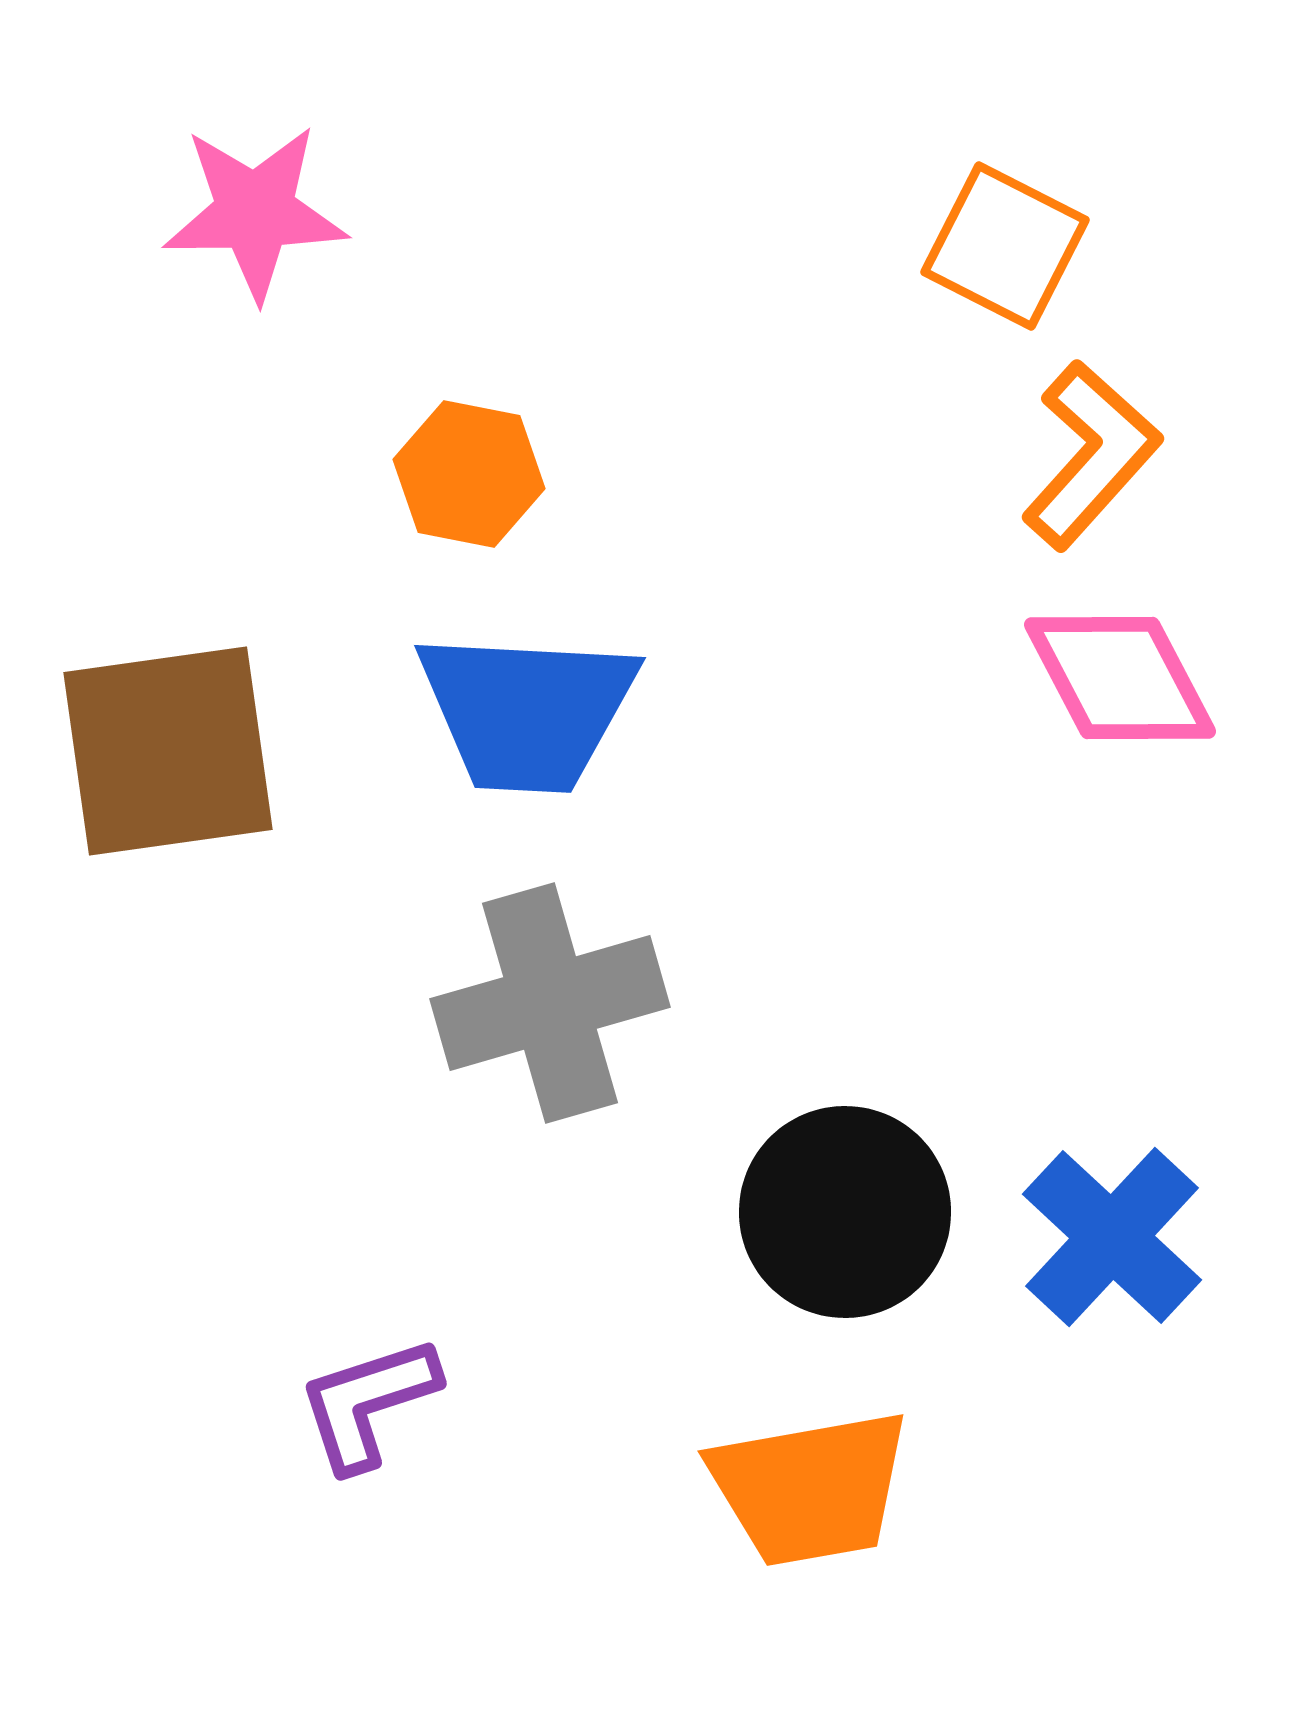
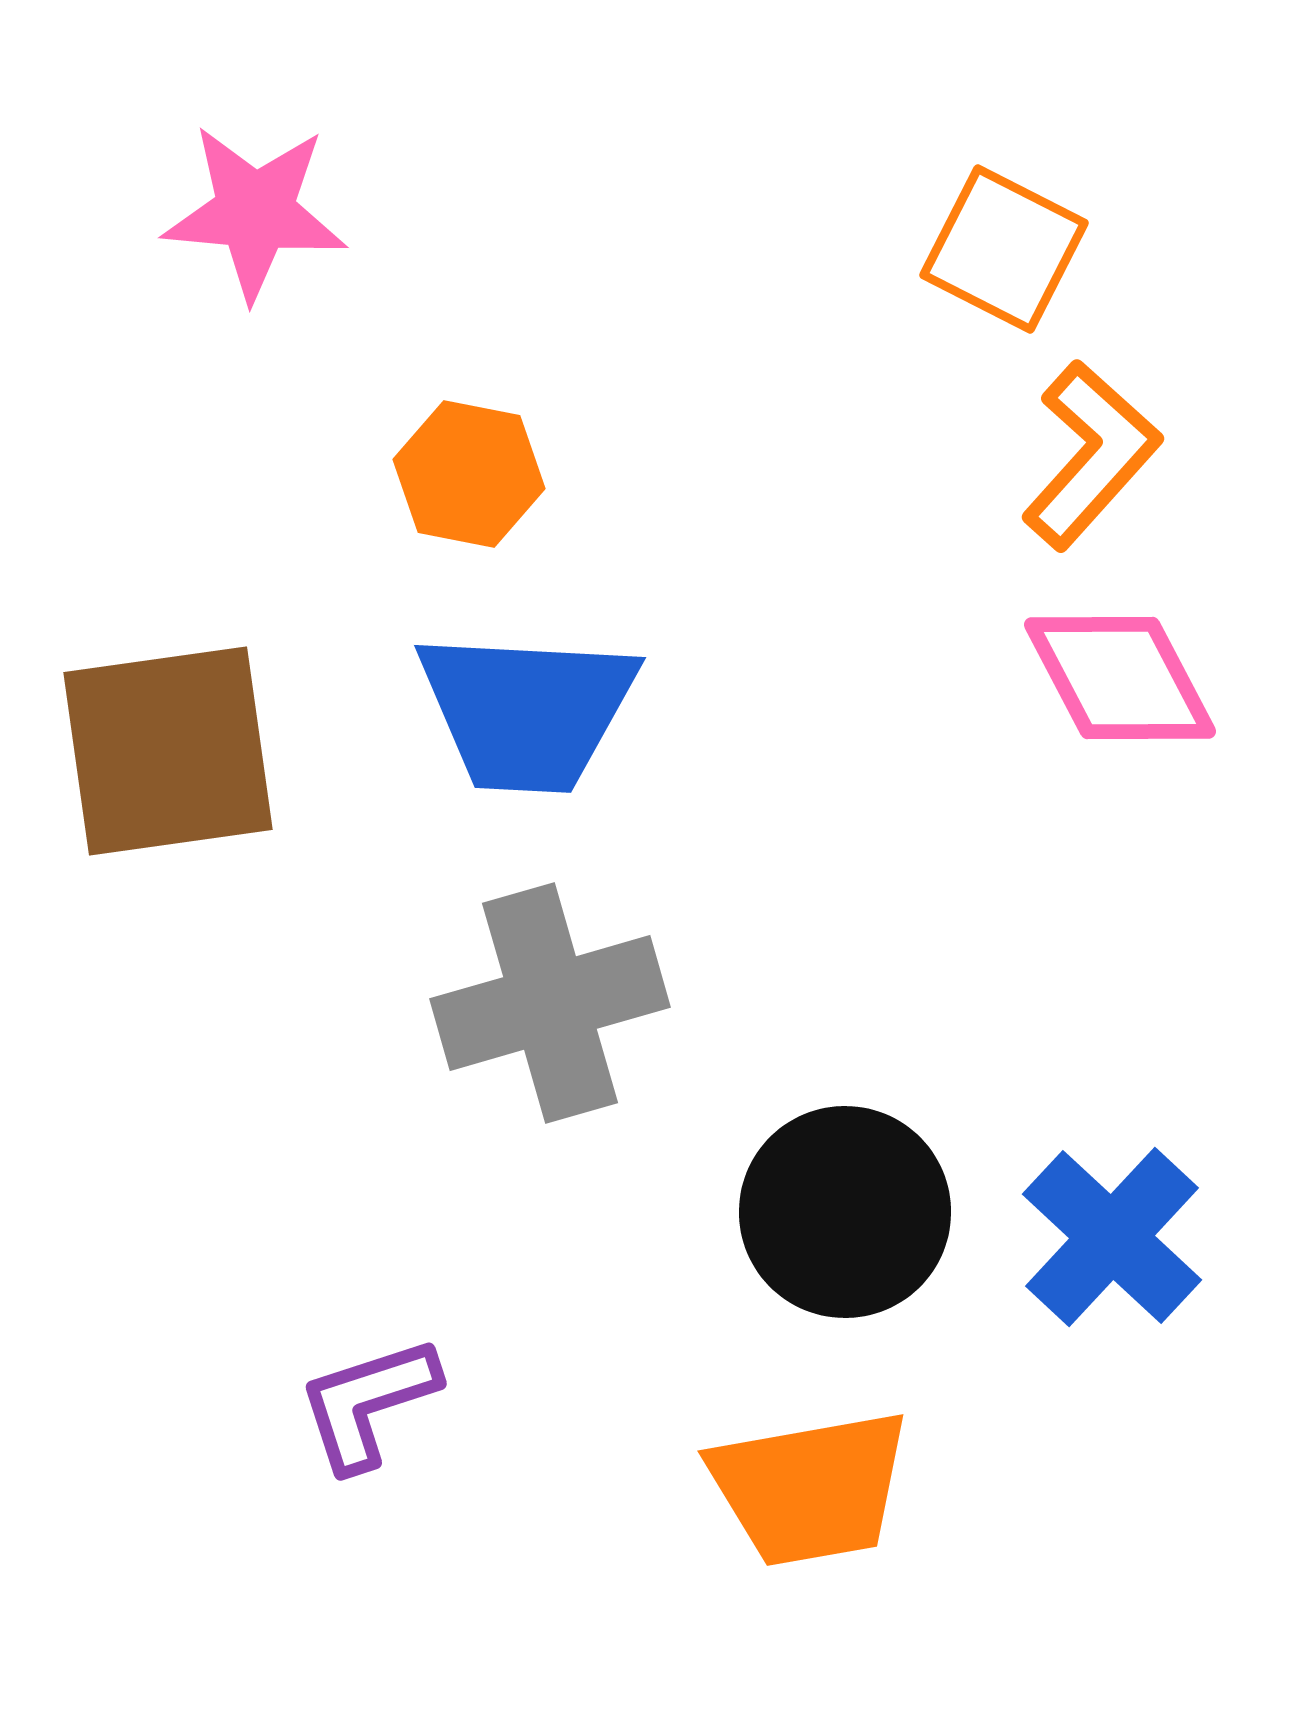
pink star: rotated 6 degrees clockwise
orange square: moved 1 px left, 3 px down
